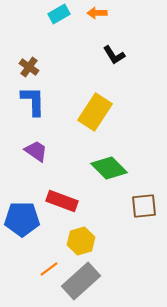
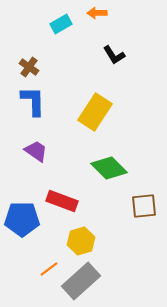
cyan rectangle: moved 2 px right, 10 px down
